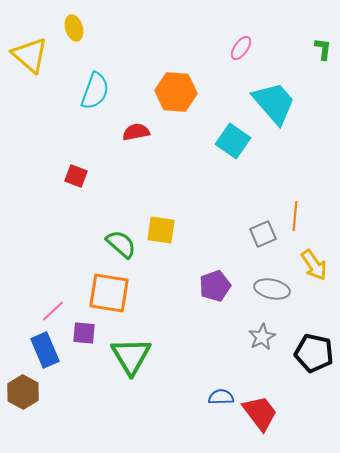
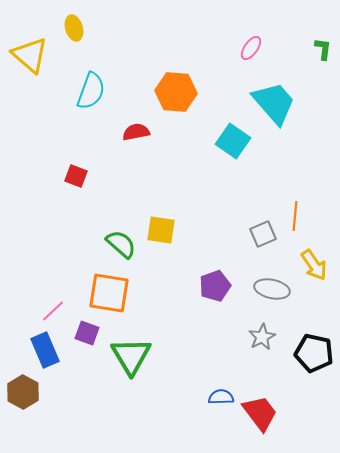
pink ellipse: moved 10 px right
cyan semicircle: moved 4 px left
purple square: moved 3 px right; rotated 15 degrees clockwise
